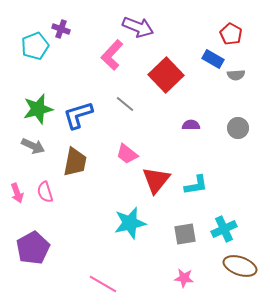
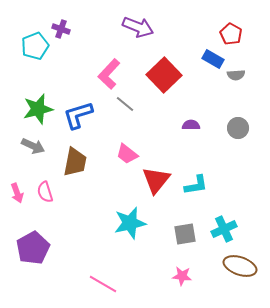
pink L-shape: moved 3 px left, 19 px down
red square: moved 2 px left
pink star: moved 2 px left, 2 px up
